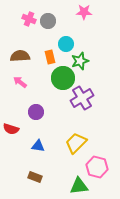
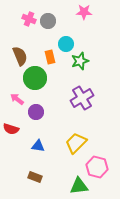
brown semicircle: rotated 72 degrees clockwise
green circle: moved 28 px left
pink arrow: moved 3 px left, 17 px down
